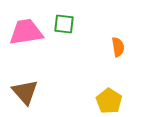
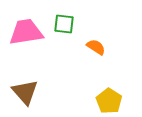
orange semicircle: moved 22 px left; rotated 48 degrees counterclockwise
